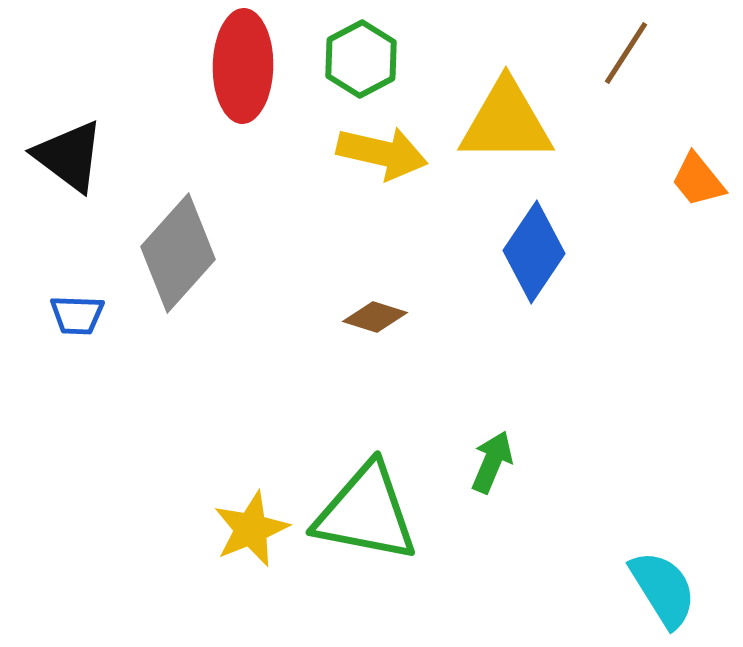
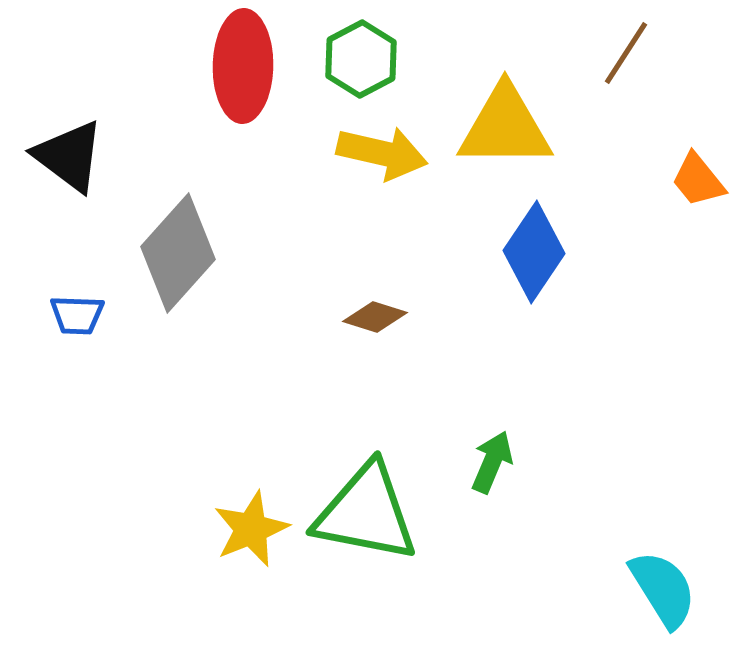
yellow triangle: moved 1 px left, 5 px down
